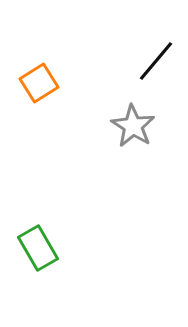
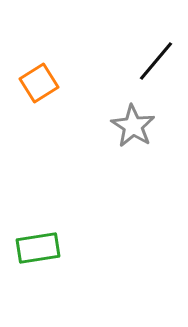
green rectangle: rotated 69 degrees counterclockwise
